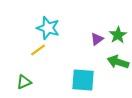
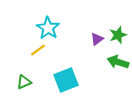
cyan star: rotated 15 degrees clockwise
green star: rotated 12 degrees clockwise
cyan square: moved 17 px left; rotated 25 degrees counterclockwise
